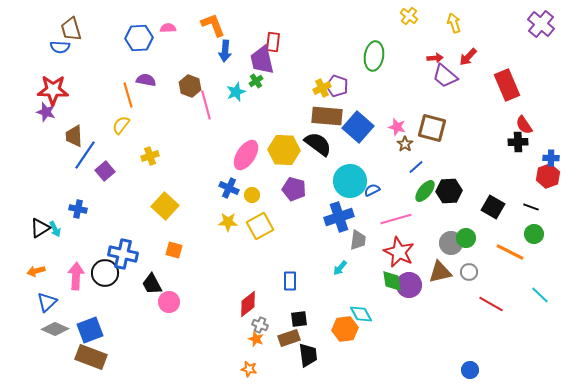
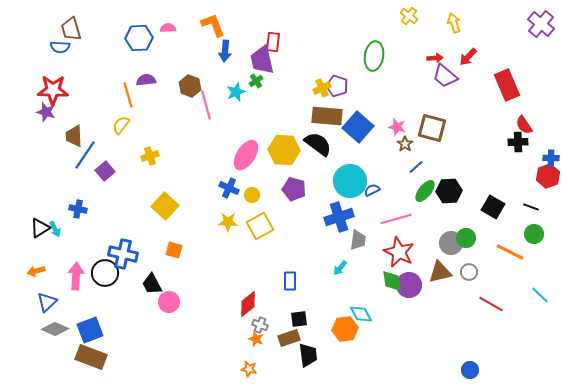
purple semicircle at (146, 80): rotated 18 degrees counterclockwise
